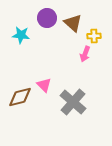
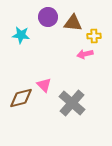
purple circle: moved 1 px right, 1 px up
brown triangle: rotated 36 degrees counterclockwise
pink arrow: rotated 56 degrees clockwise
brown diamond: moved 1 px right, 1 px down
gray cross: moved 1 px left, 1 px down
